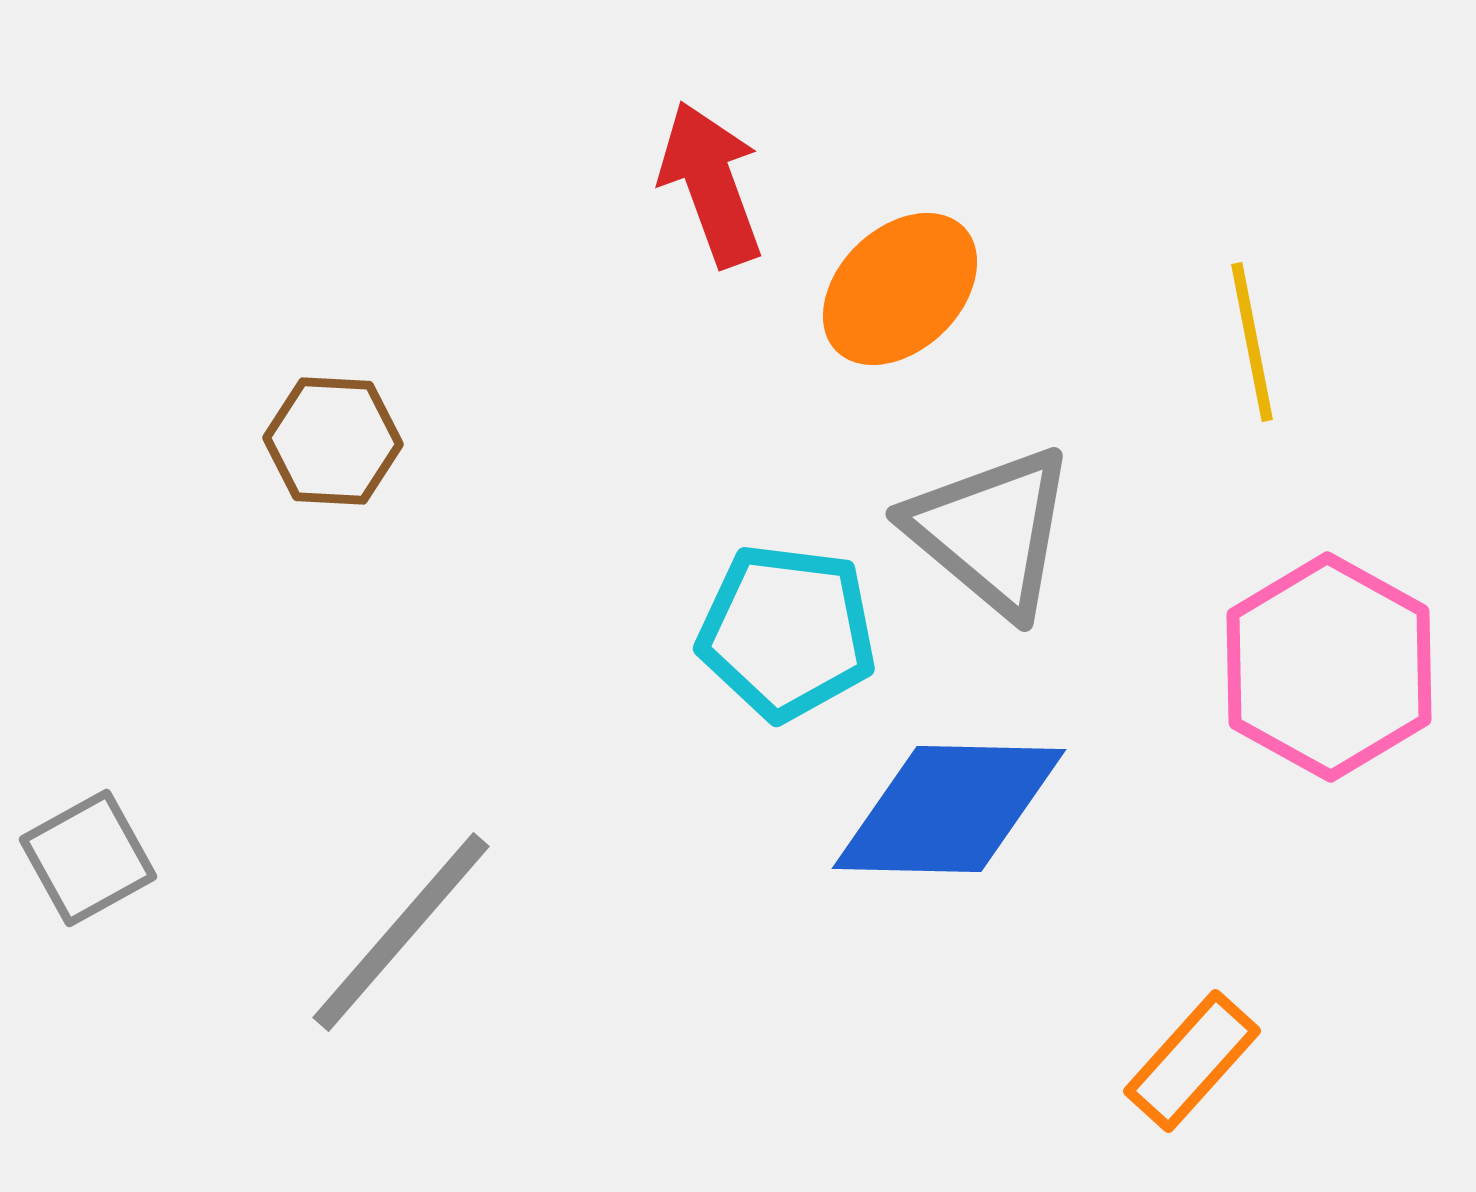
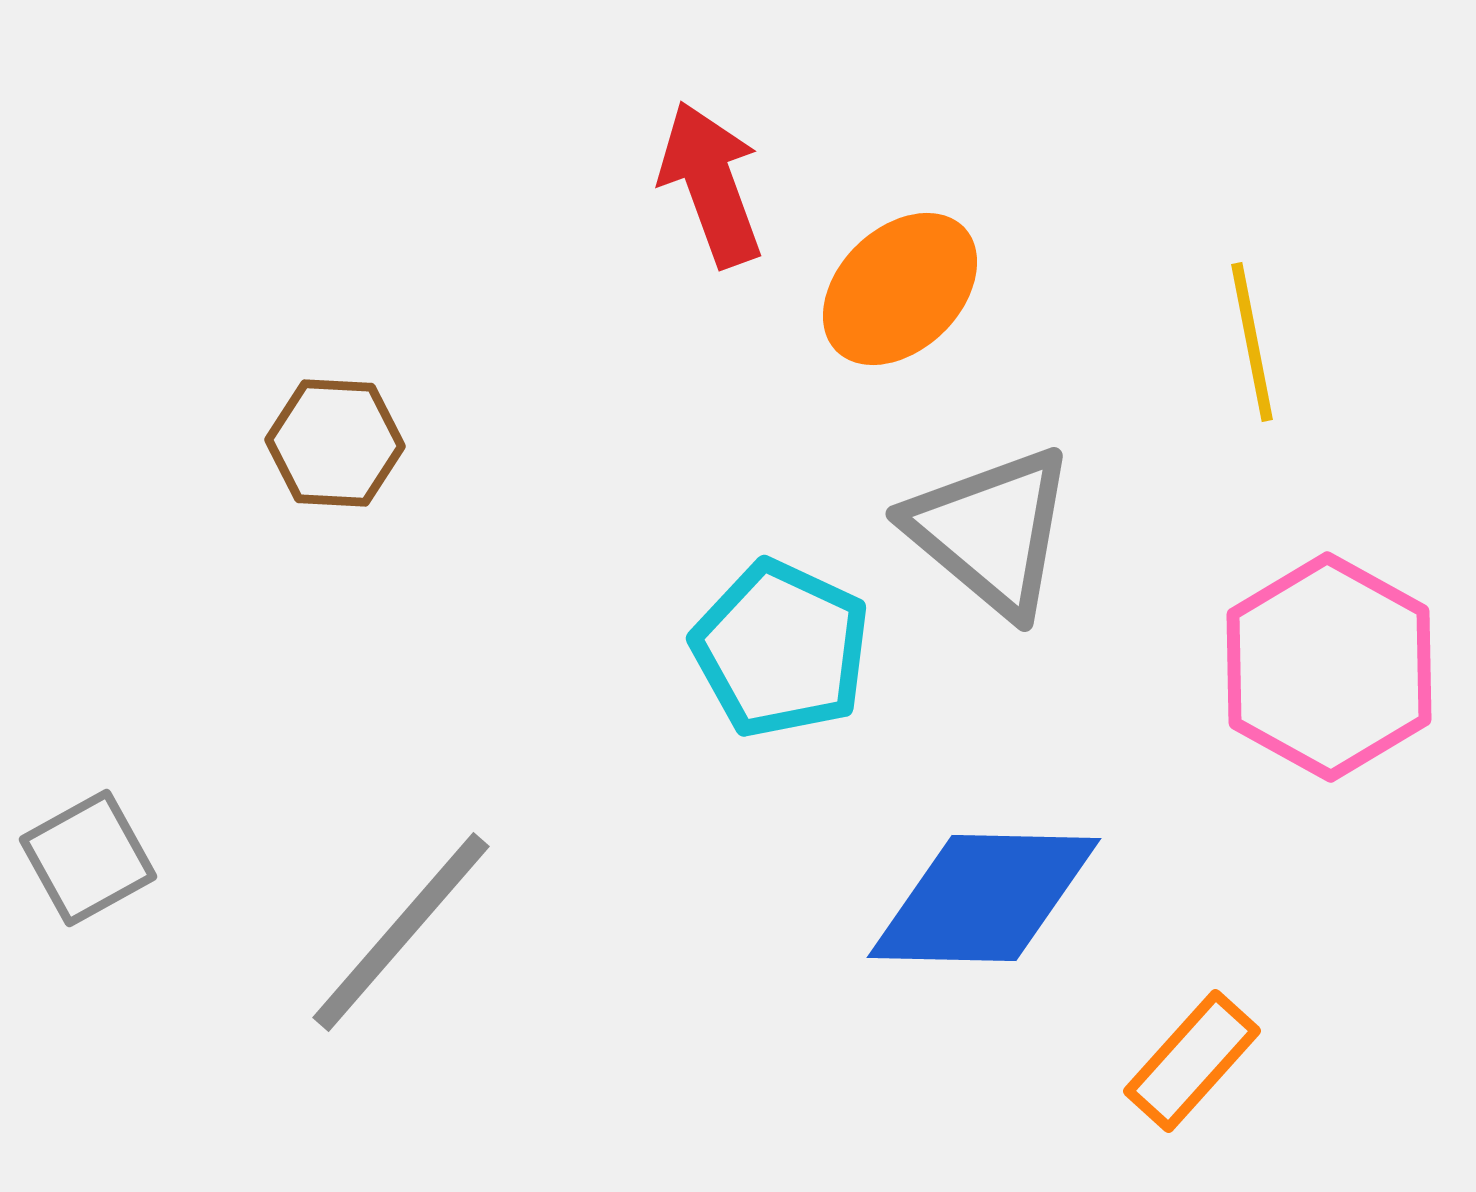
brown hexagon: moved 2 px right, 2 px down
cyan pentagon: moved 6 px left, 17 px down; rotated 18 degrees clockwise
blue diamond: moved 35 px right, 89 px down
